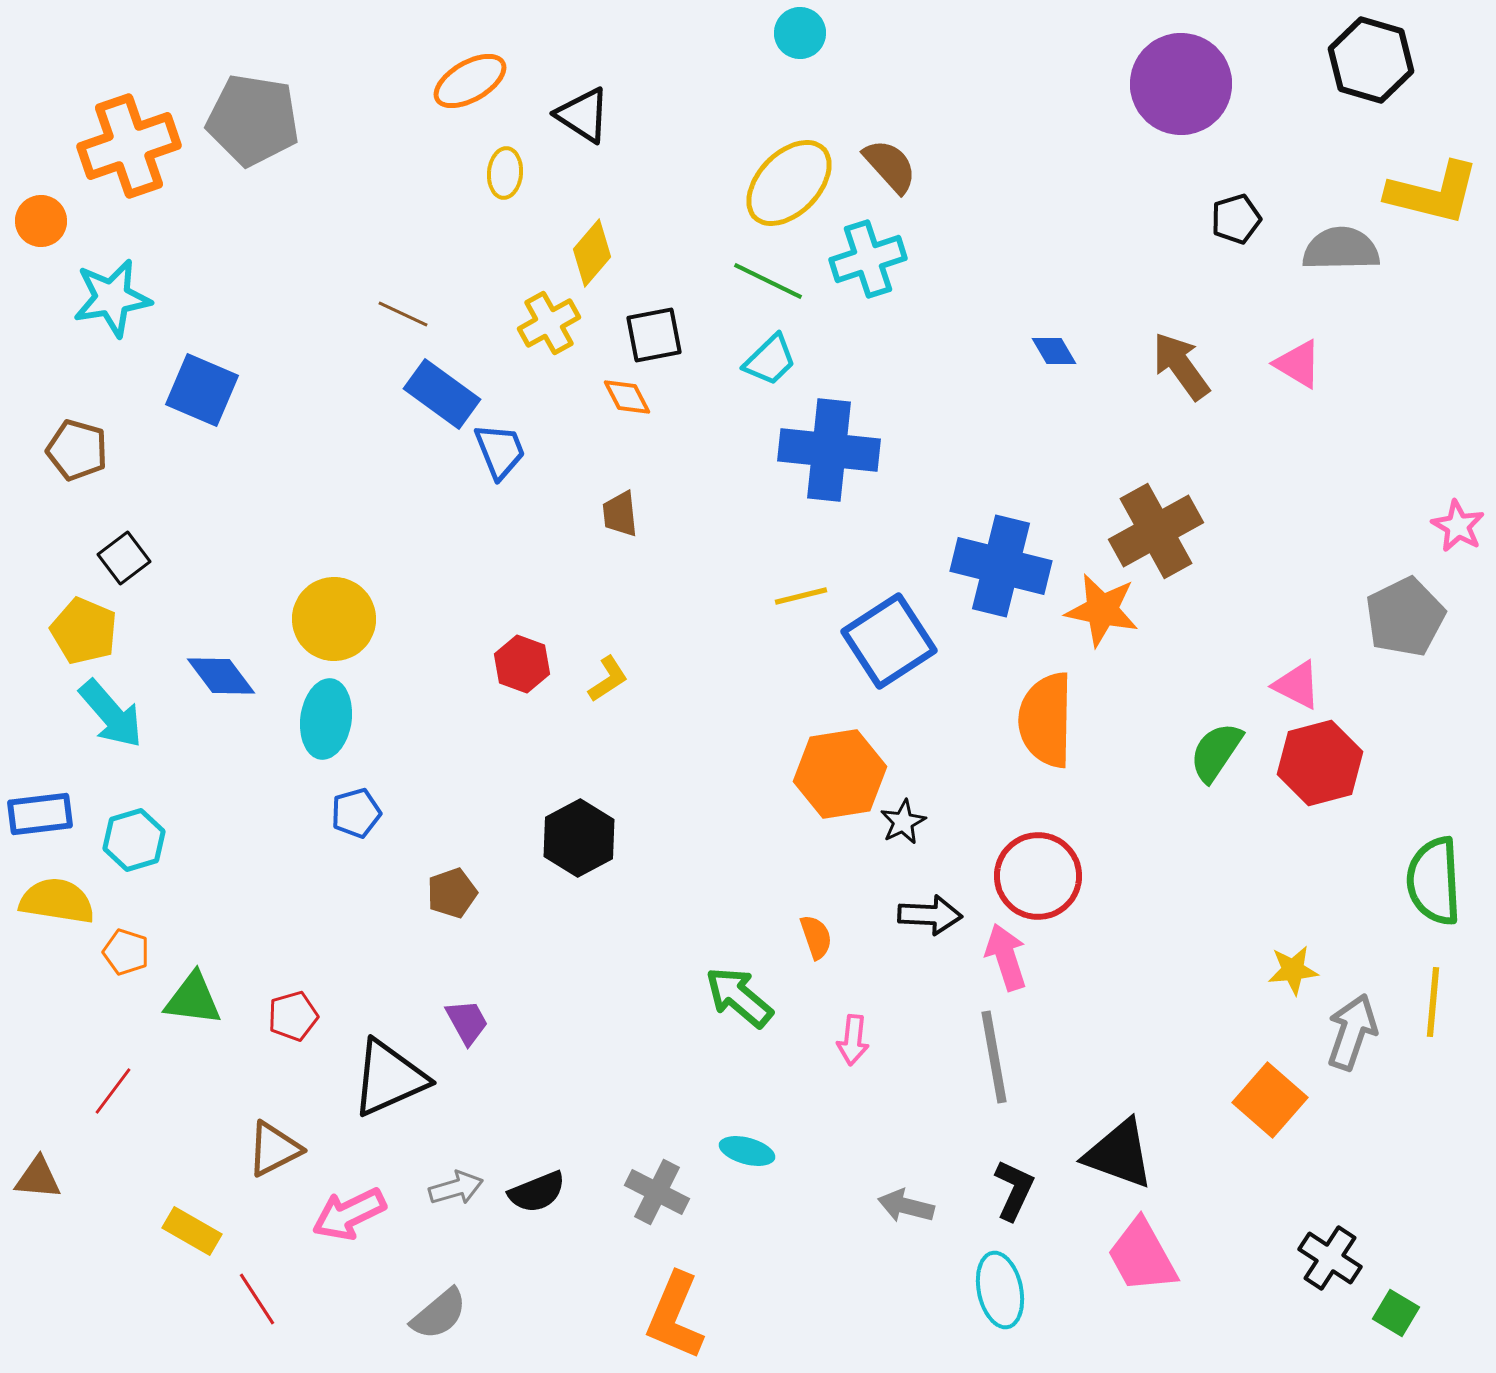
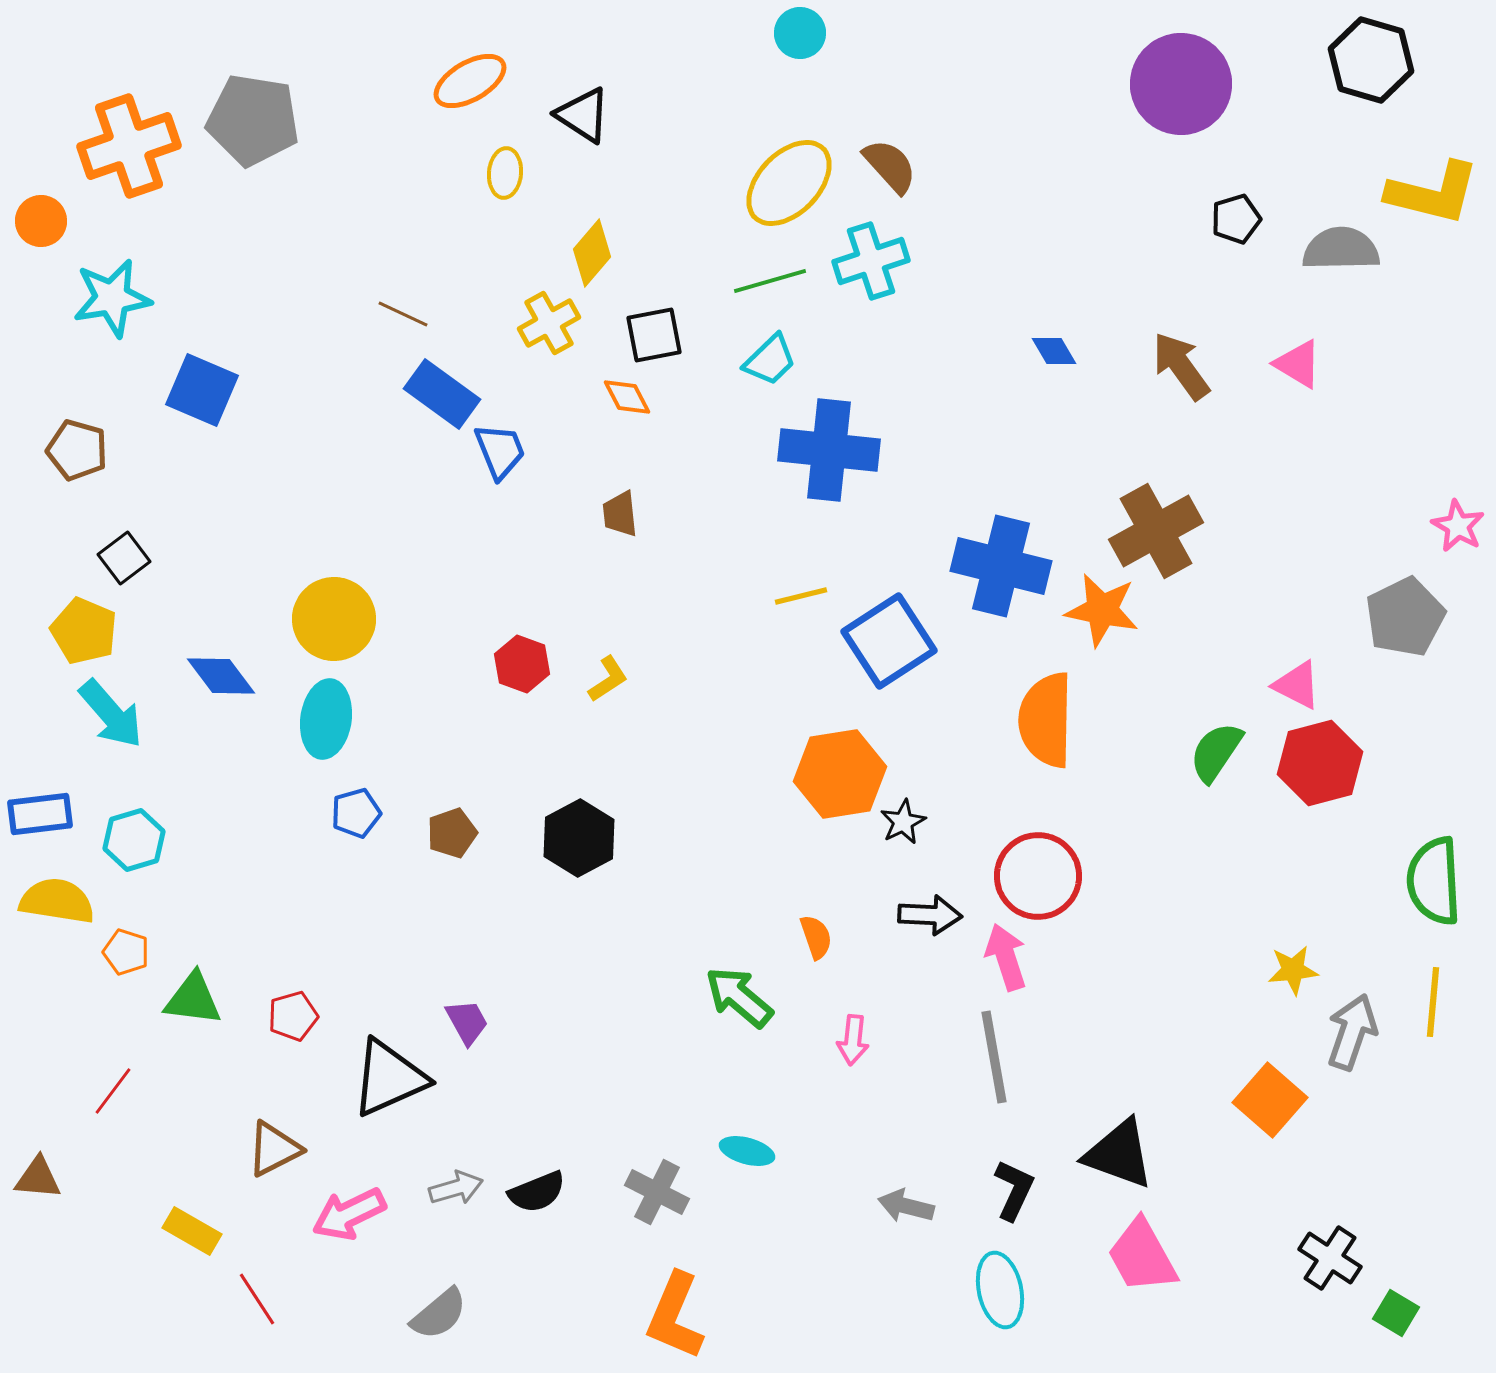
cyan cross at (868, 259): moved 3 px right, 2 px down
green line at (768, 281): moved 2 px right; rotated 42 degrees counterclockwise
brown pentagon at (452, 893): moved 60 px up
